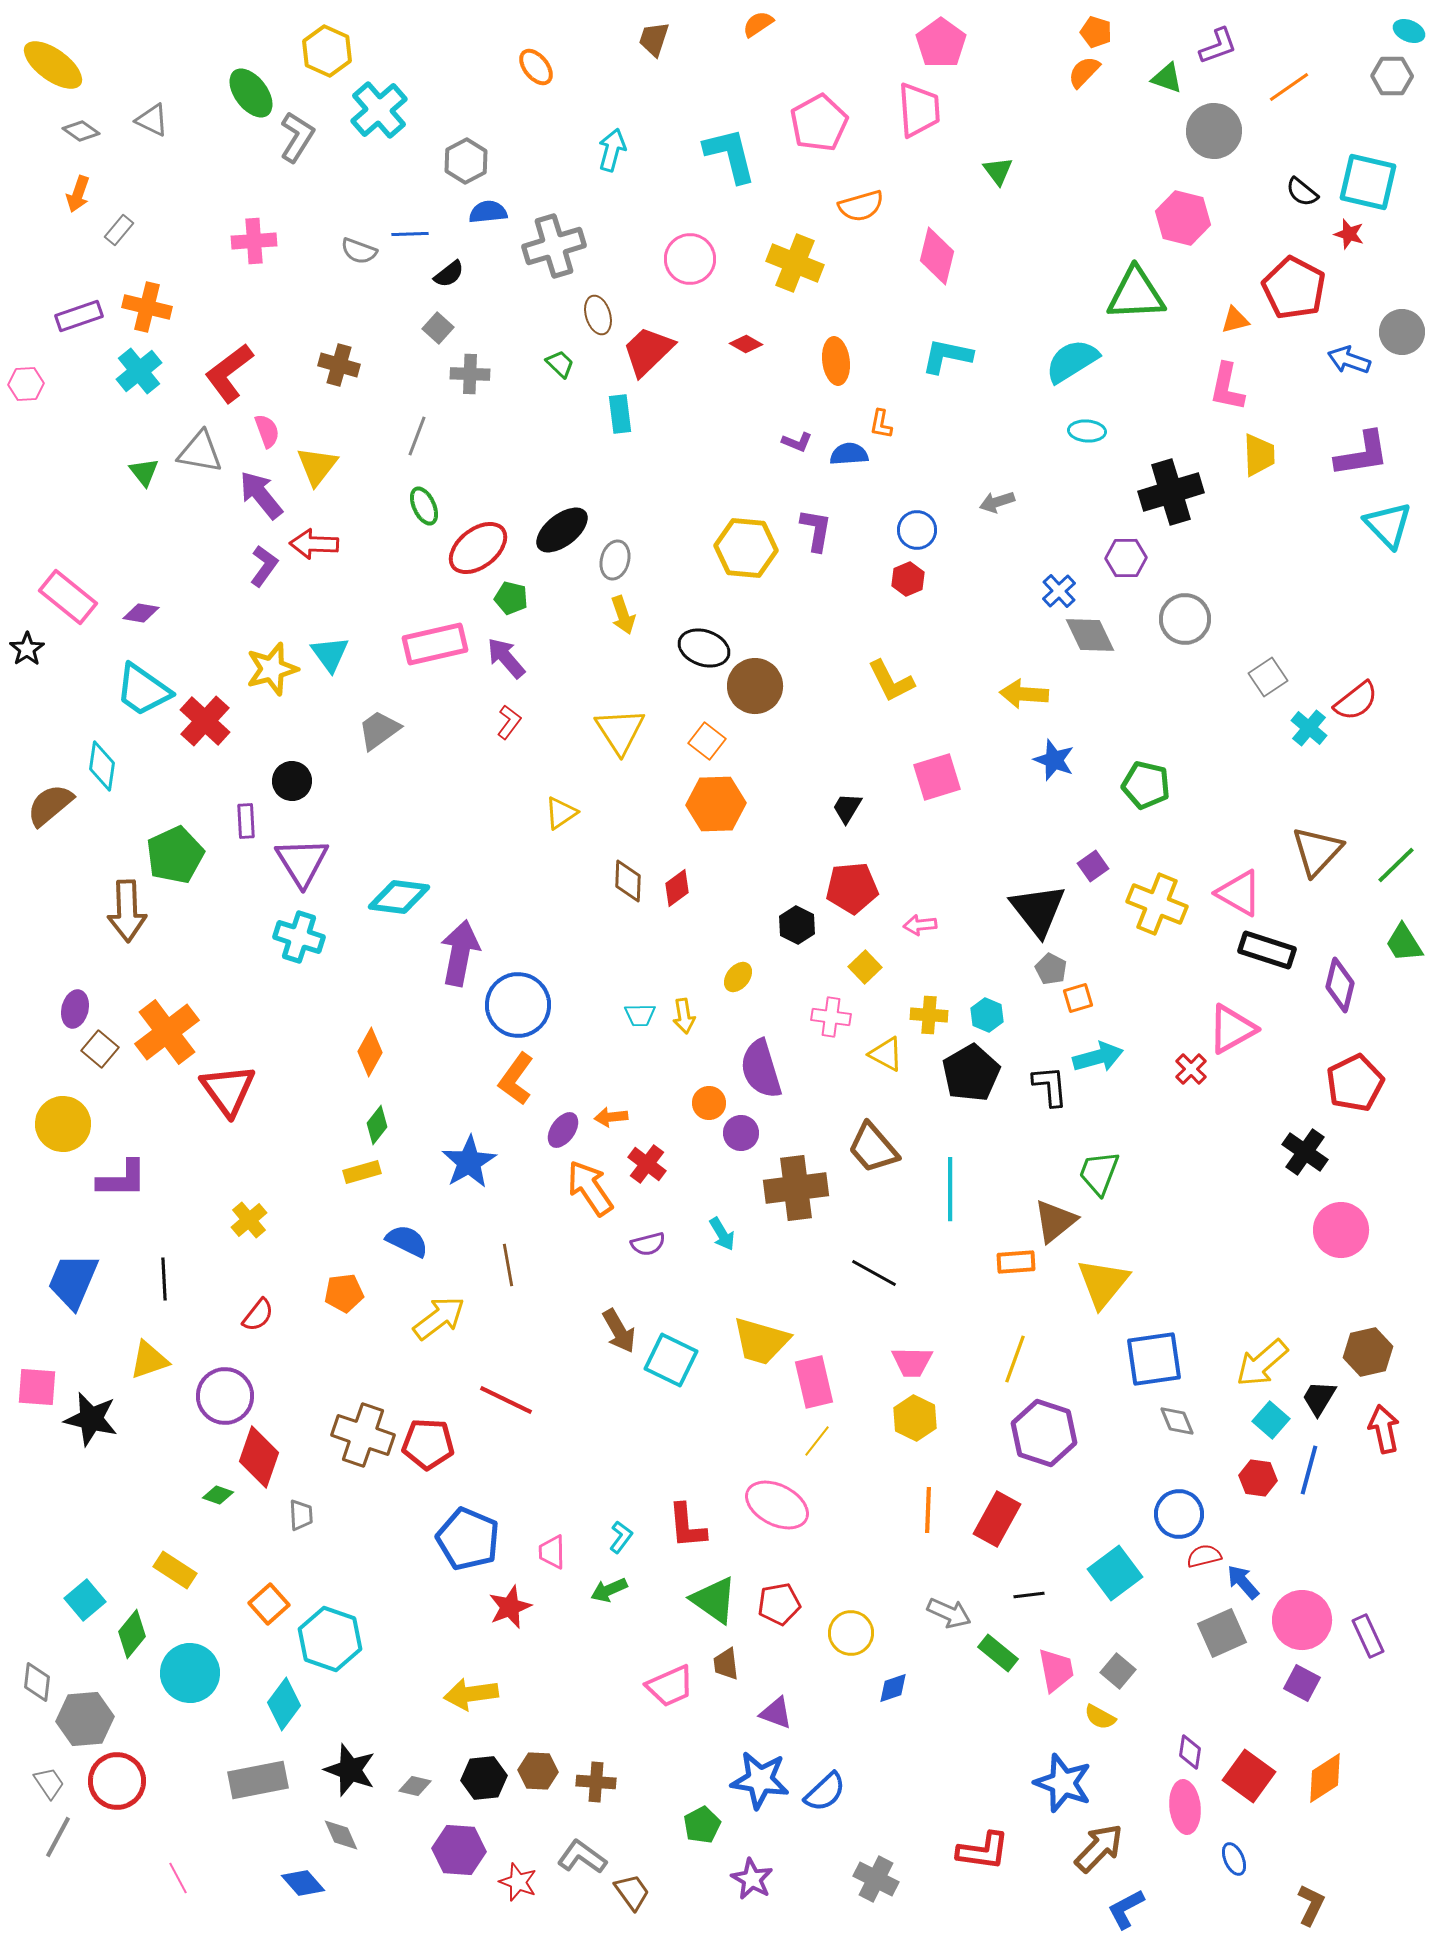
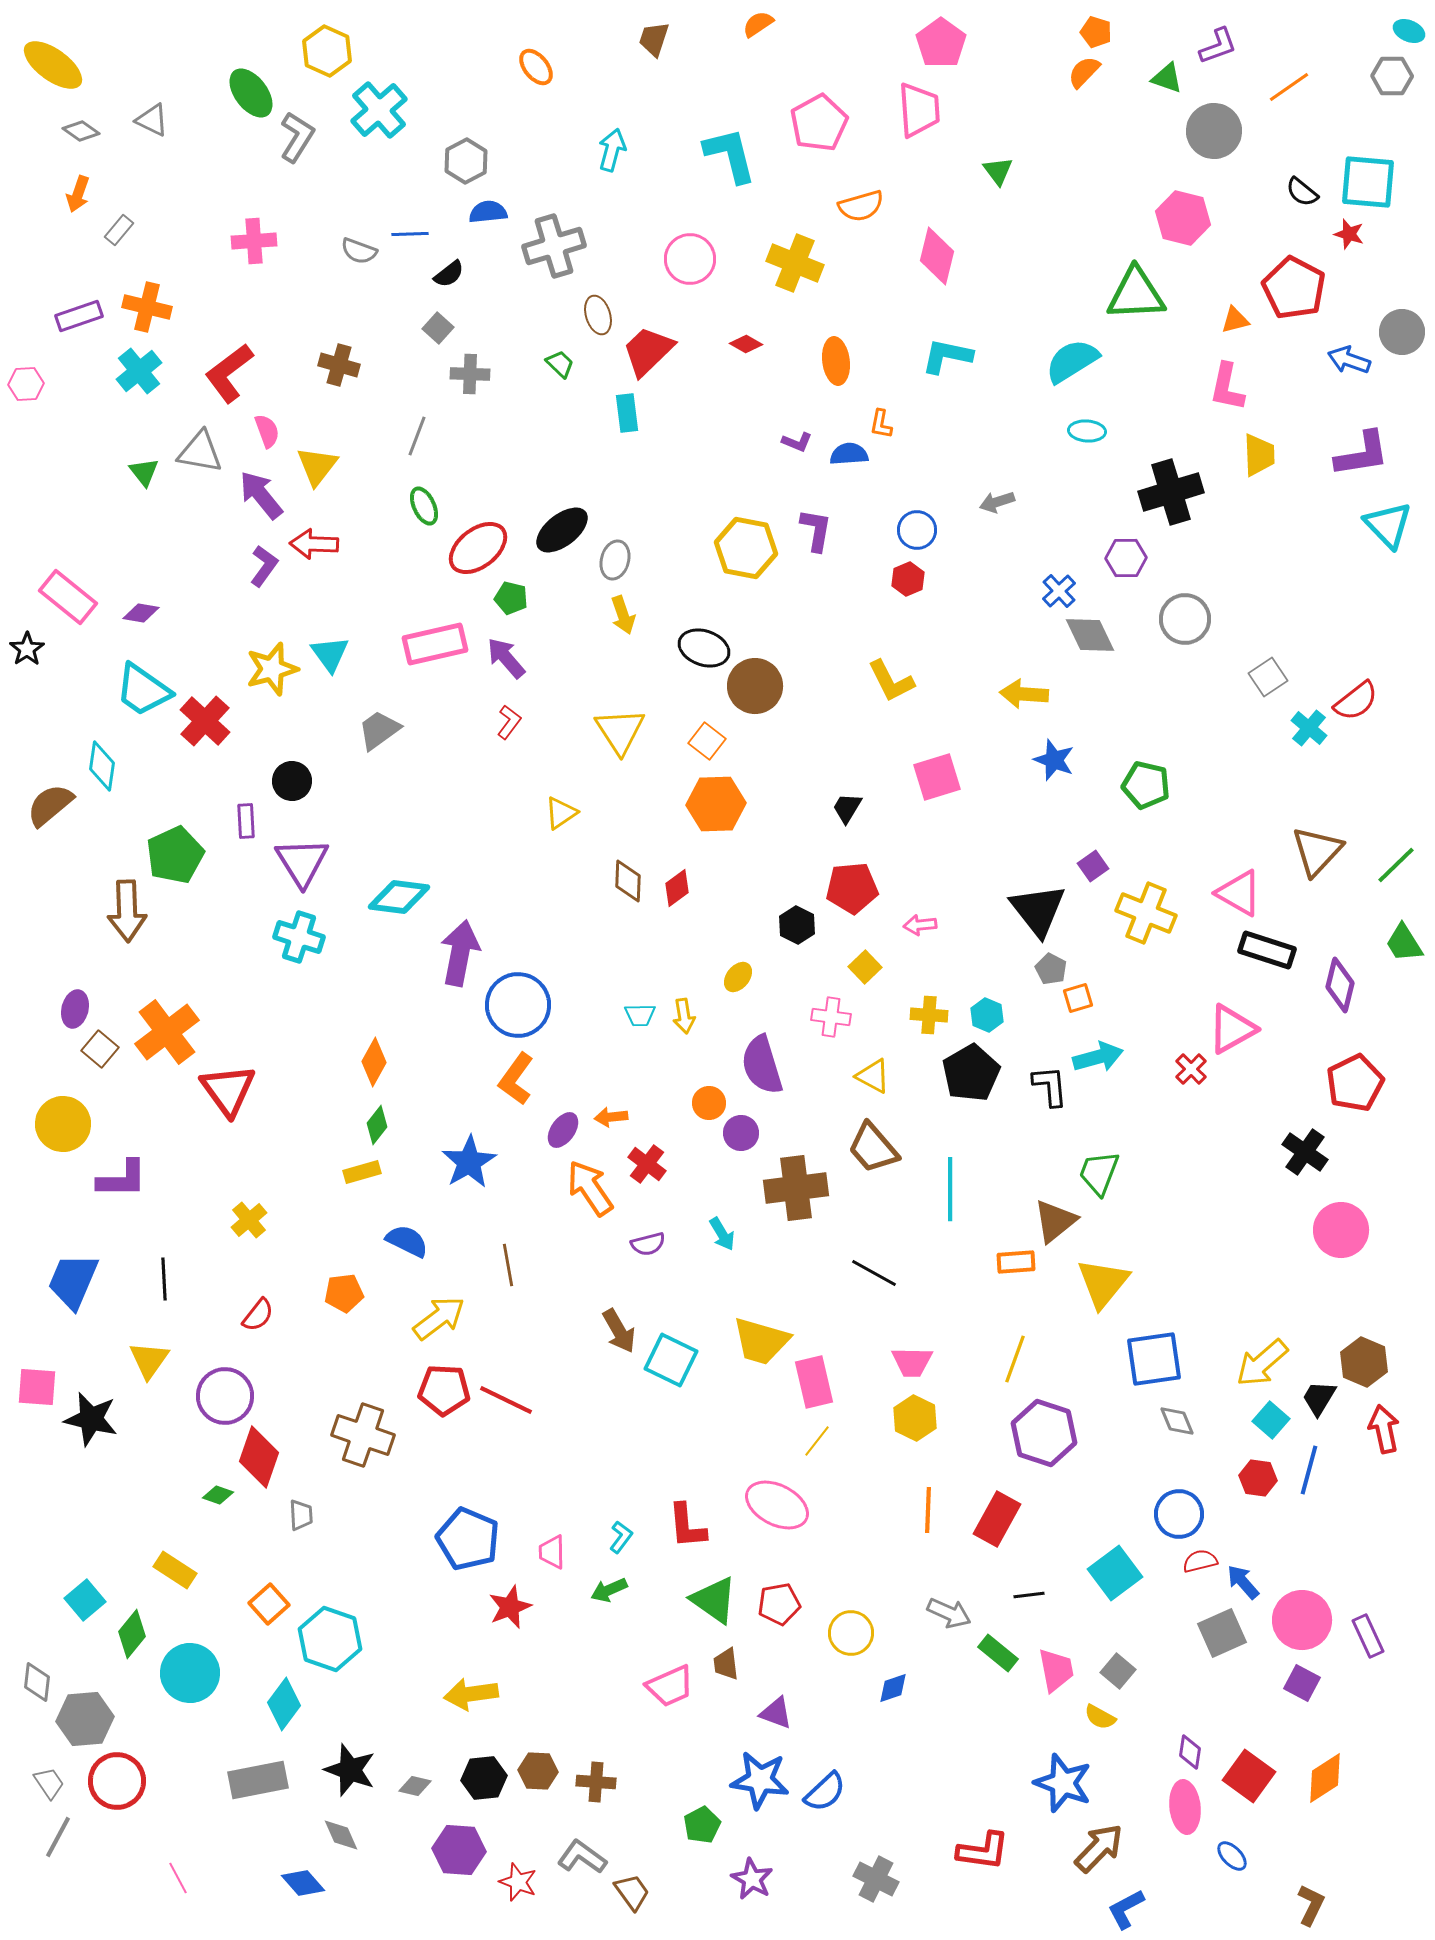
cyan square at (1368, 182): rotated 8 degrees counterclockwise
cyan rectangle at (620, 414): moved 7 px right, 1 px up
yellow hexagon at (746, 548): rotated 6 degrees clockwise
yellow cross at (1157, 904): moved 11 px left, 9 px down
orange diamond at (370, 1052): moved 4 px right, 10 px down
yellow triangle at (886, 1054): moved 13 px left, 22 px down
purple semicircle at (761, 1069): moved 1 px right, 4 px up
brown hexagon at (1368, 1352): moved 4 px left, 10 px down; rotated 24 degrees counterclockwise
yellow triangle at (149, 1360): rotated 36 degrees counterclockwise
red pentagon at (428, 1444): moved 16 px right, 54 px up
red semicircle at (1204, 1556): moved 4 px left, 5 px down
blue ellipse at (1234, 1859): moved 2 px left, 3 px up; rotated 20 degrees counterclockwise
